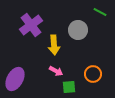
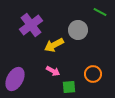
yellow arrow: rotated 66 degrees clockwise
pink arrow: moved 3 px left
